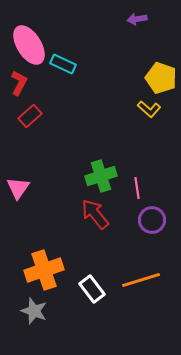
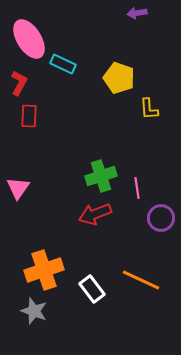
purple arrow: moved 6 px up
pink ellipse: moved 6 px up
yellow pentagon: moved 42 px left
yellow L-shape: rotated 45 degrees clockwise
red rectangle: moved 1 px left; rotated 45 degrees counterclockwise
red arrow: rotated 72 degrees counterclockwise
purple circle: moved 9 px right, 2 px up
orange line: rotated 42 degrees clockwise
